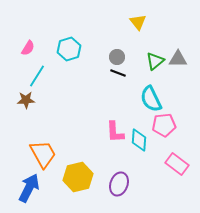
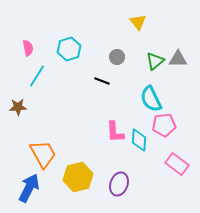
pink semicircle: rotated 42 degrees counterclockwise
black line: moved 16 px left, 8 px down
brown star: moved 8 px left, 7 px down
